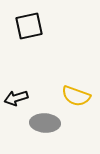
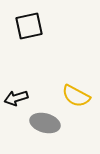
yellow semicircle: rotated 8 degrees clockwise
gray ellipse: rotated 12 degrees clockwise
